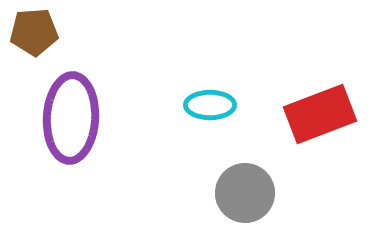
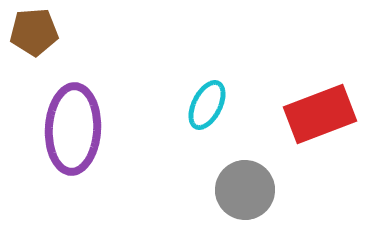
cyan ellipse: moved 3 px left; rotated 63 degrees counterclockwise
purple ellipse: moved 2 px right, 11 px down
gray circle: moved 3 px up
